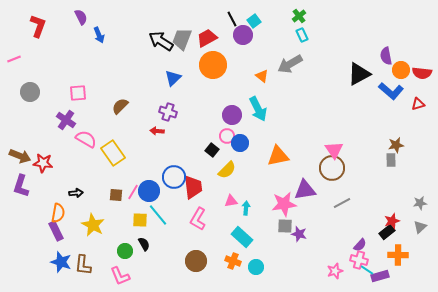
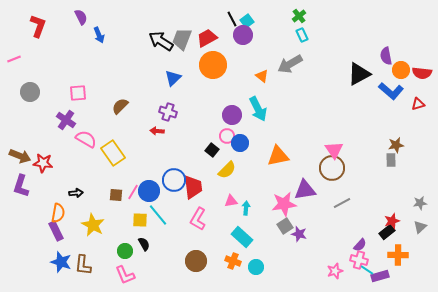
cyan square at (254, 21): moved 7 px left
blue circle at (174, 177): moved 3 px down
gray square at (285, 226): rotated 35 degrees counterclockwise
pink L-shape at (120, 276): moved 5 px right, 1 px up
